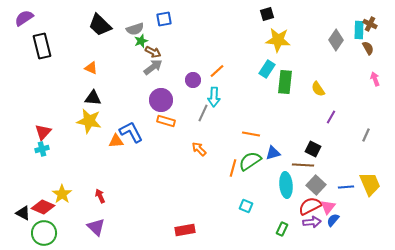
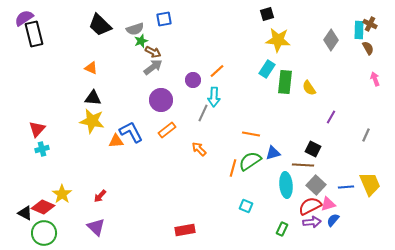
gray diamond at (336, 40): moved 5 px left
black rectangle at (42, 46): moved 8 px left, 12 px up
yellow semicircle at (318, 89): moved 9 px left, 1 px up
yellow star at (89, 121): moved 3 px right
orange rectangle at (166, 121): moved 1 px right, 9 px down; rotated 54 degrees counterclockwise
red triangle at (43, 132): moved 6 px left, 3 px up
red arrow at (100, 196): rotated 112 degrees counterclockwise
pink triangle at (328, 207): moved 3 px up; rotated 35 degrees clockwise
black triangle at (23, 213): moved 2 px right
